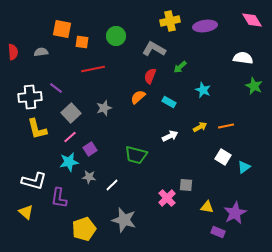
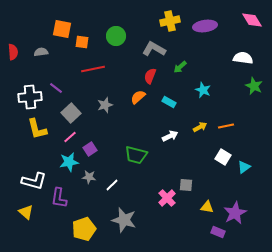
gray star at (104, 108): moved 1 px right, 3 px up
